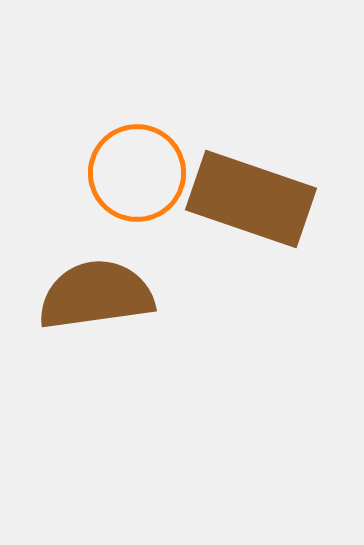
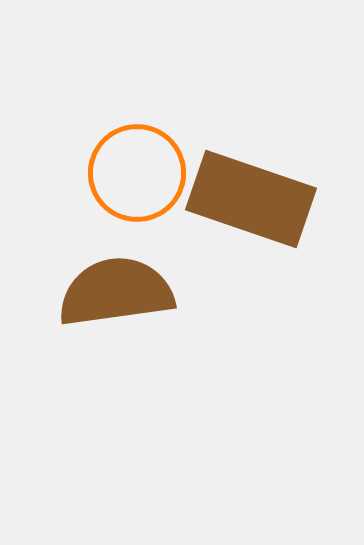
brown semicircle: moved 20 px right, 3 px up
